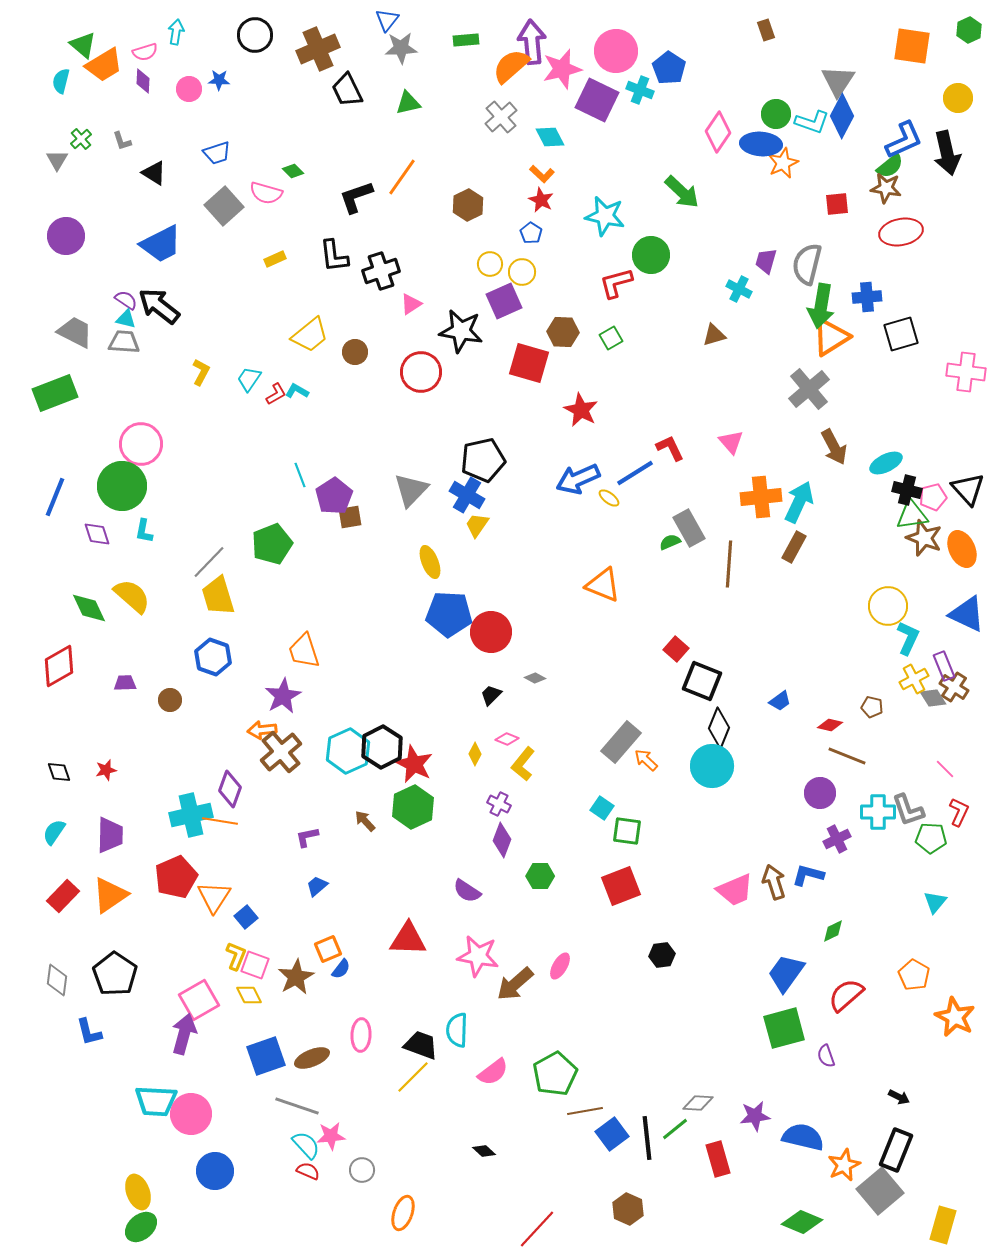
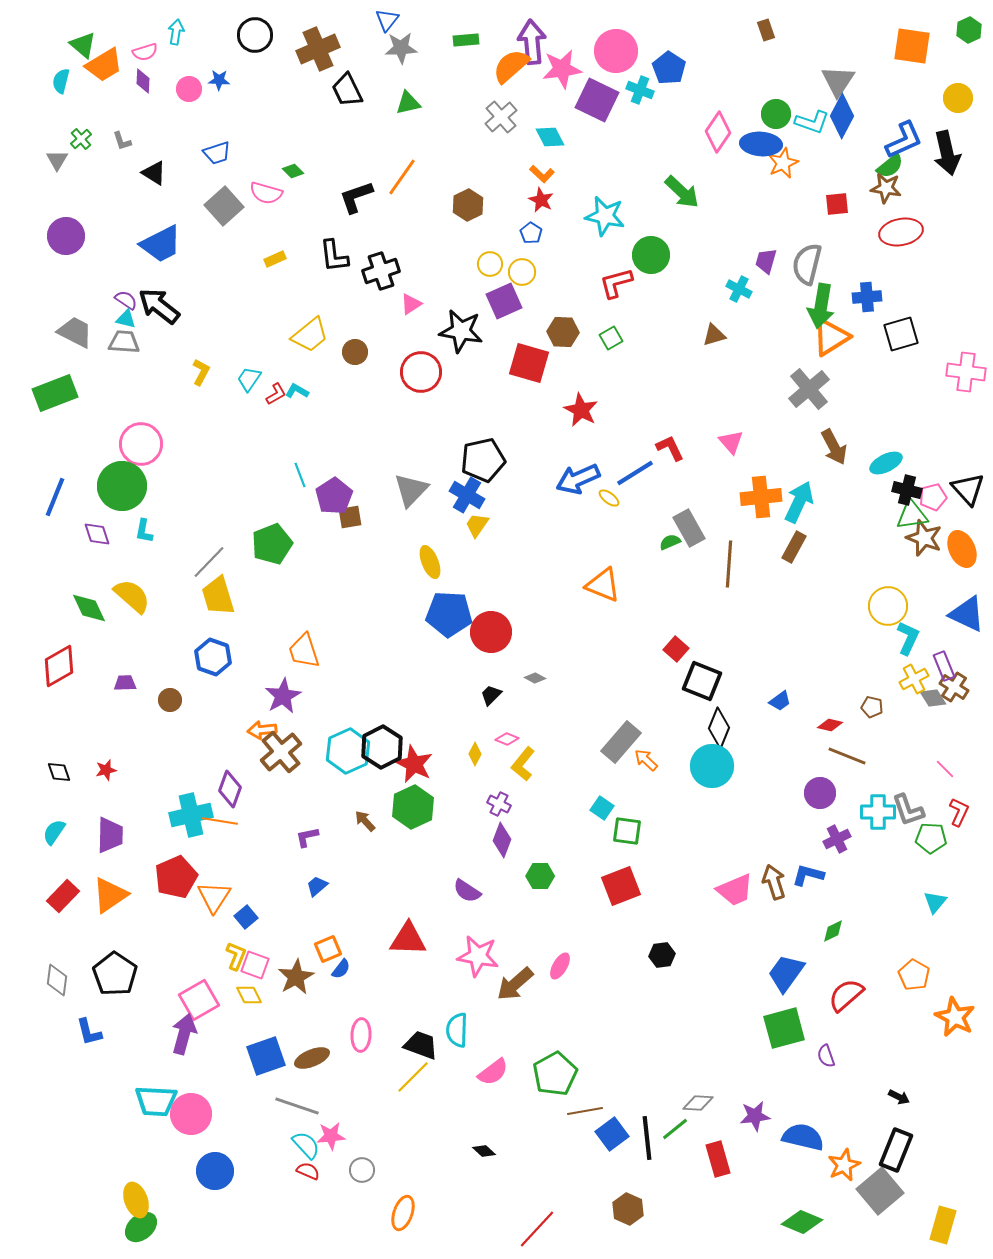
pink star at (562, 69): rotated 6 degrees clockwise
yellow ellipse at (138, 1192): moved 2 px left, 8 px down
